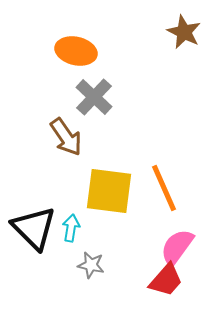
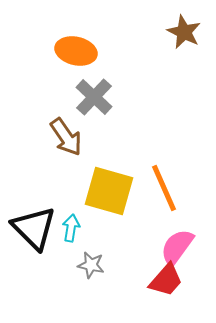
yellow square: rotated 9 degrees clockwise
